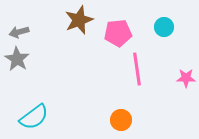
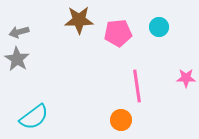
brown star: rotated 20 degrees clockwise
cyan circle: moved 5 px left
pink line: moved 17 px down
